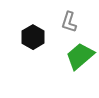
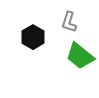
green trapezoid: rotated 100 degrees counterclockwise
